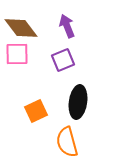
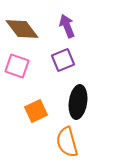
brown diamond: moved 1 px right, 1 px down
pink square: moved 12 px down; rotated 20 degrees clockwise
